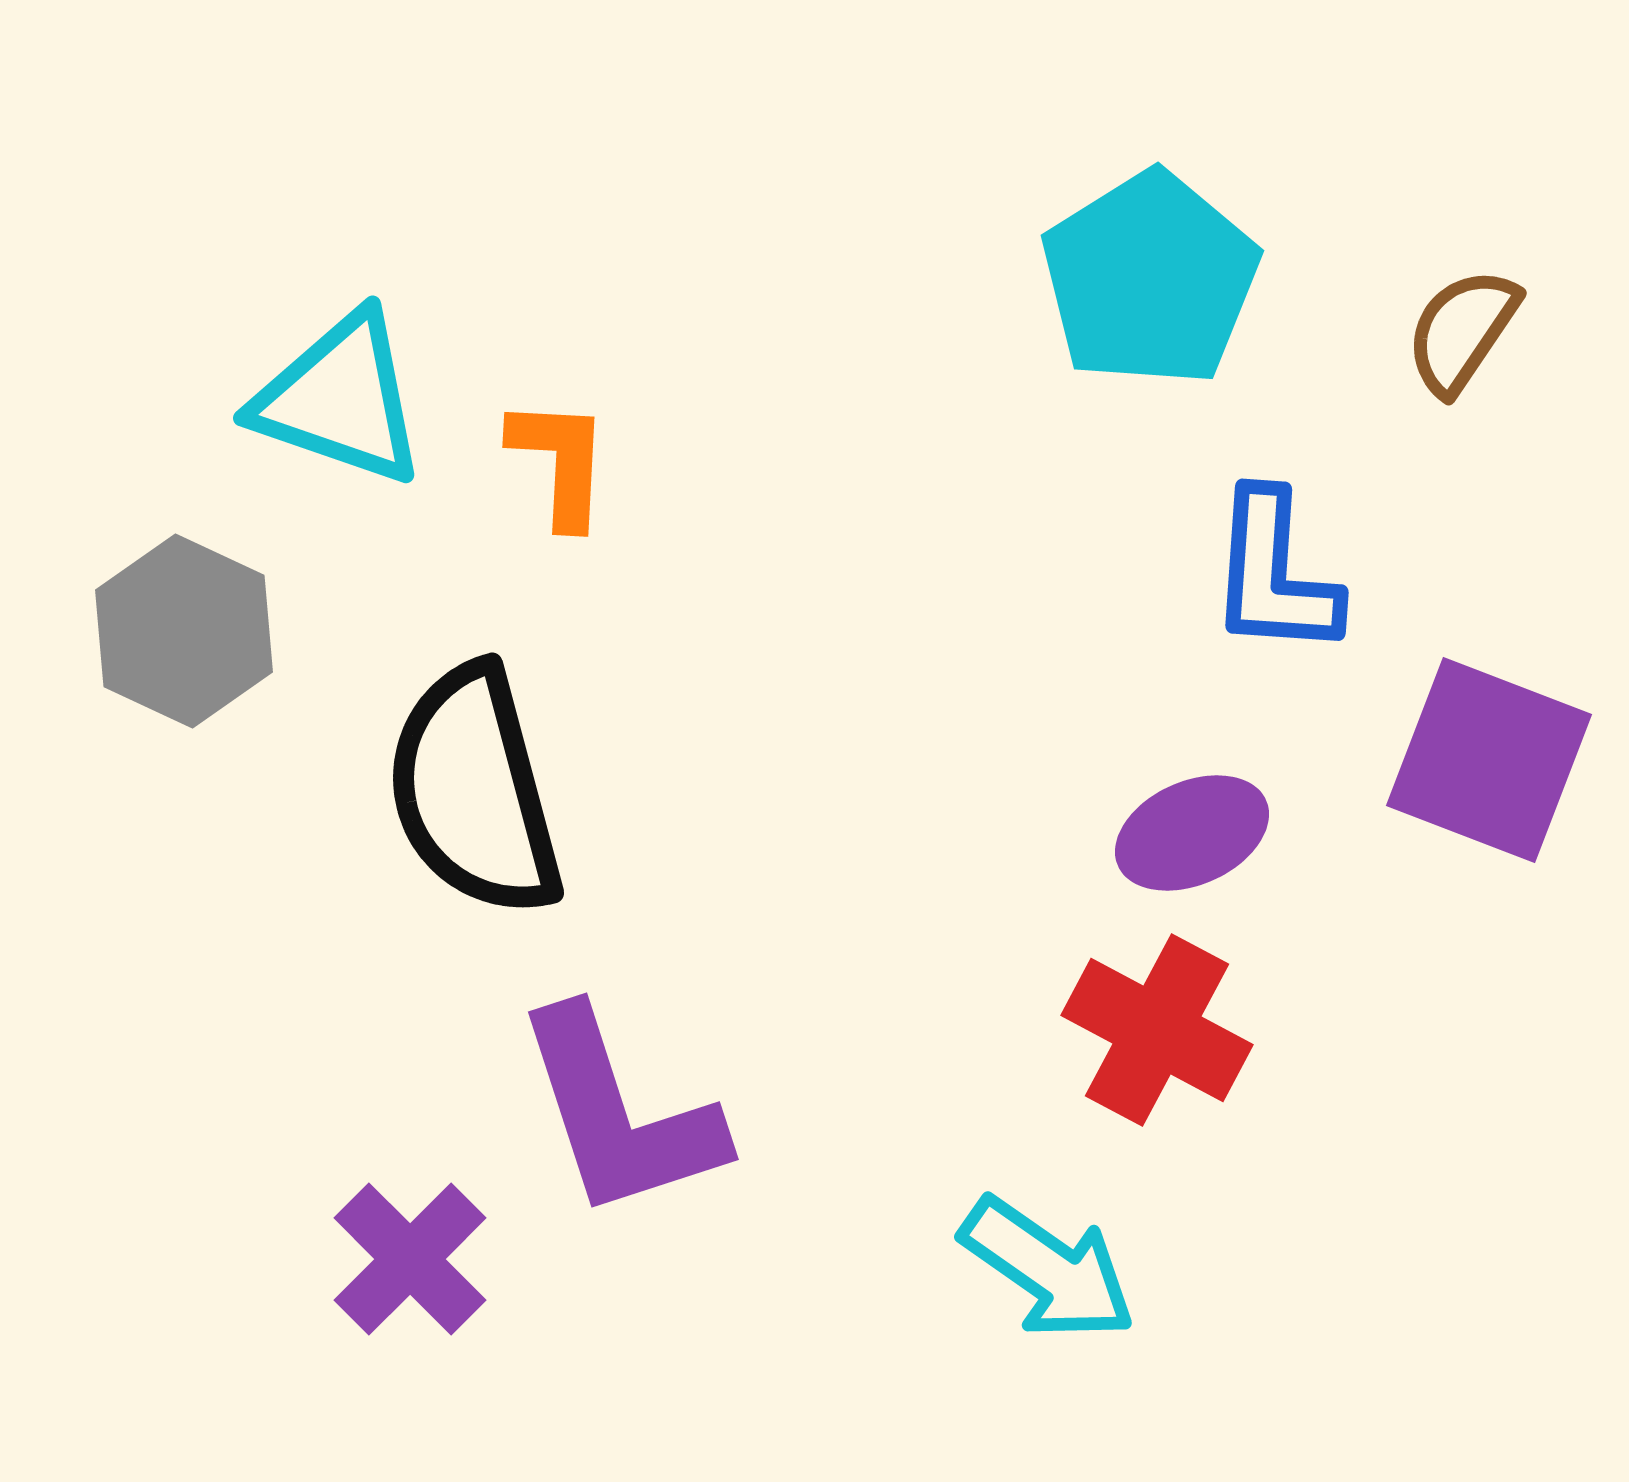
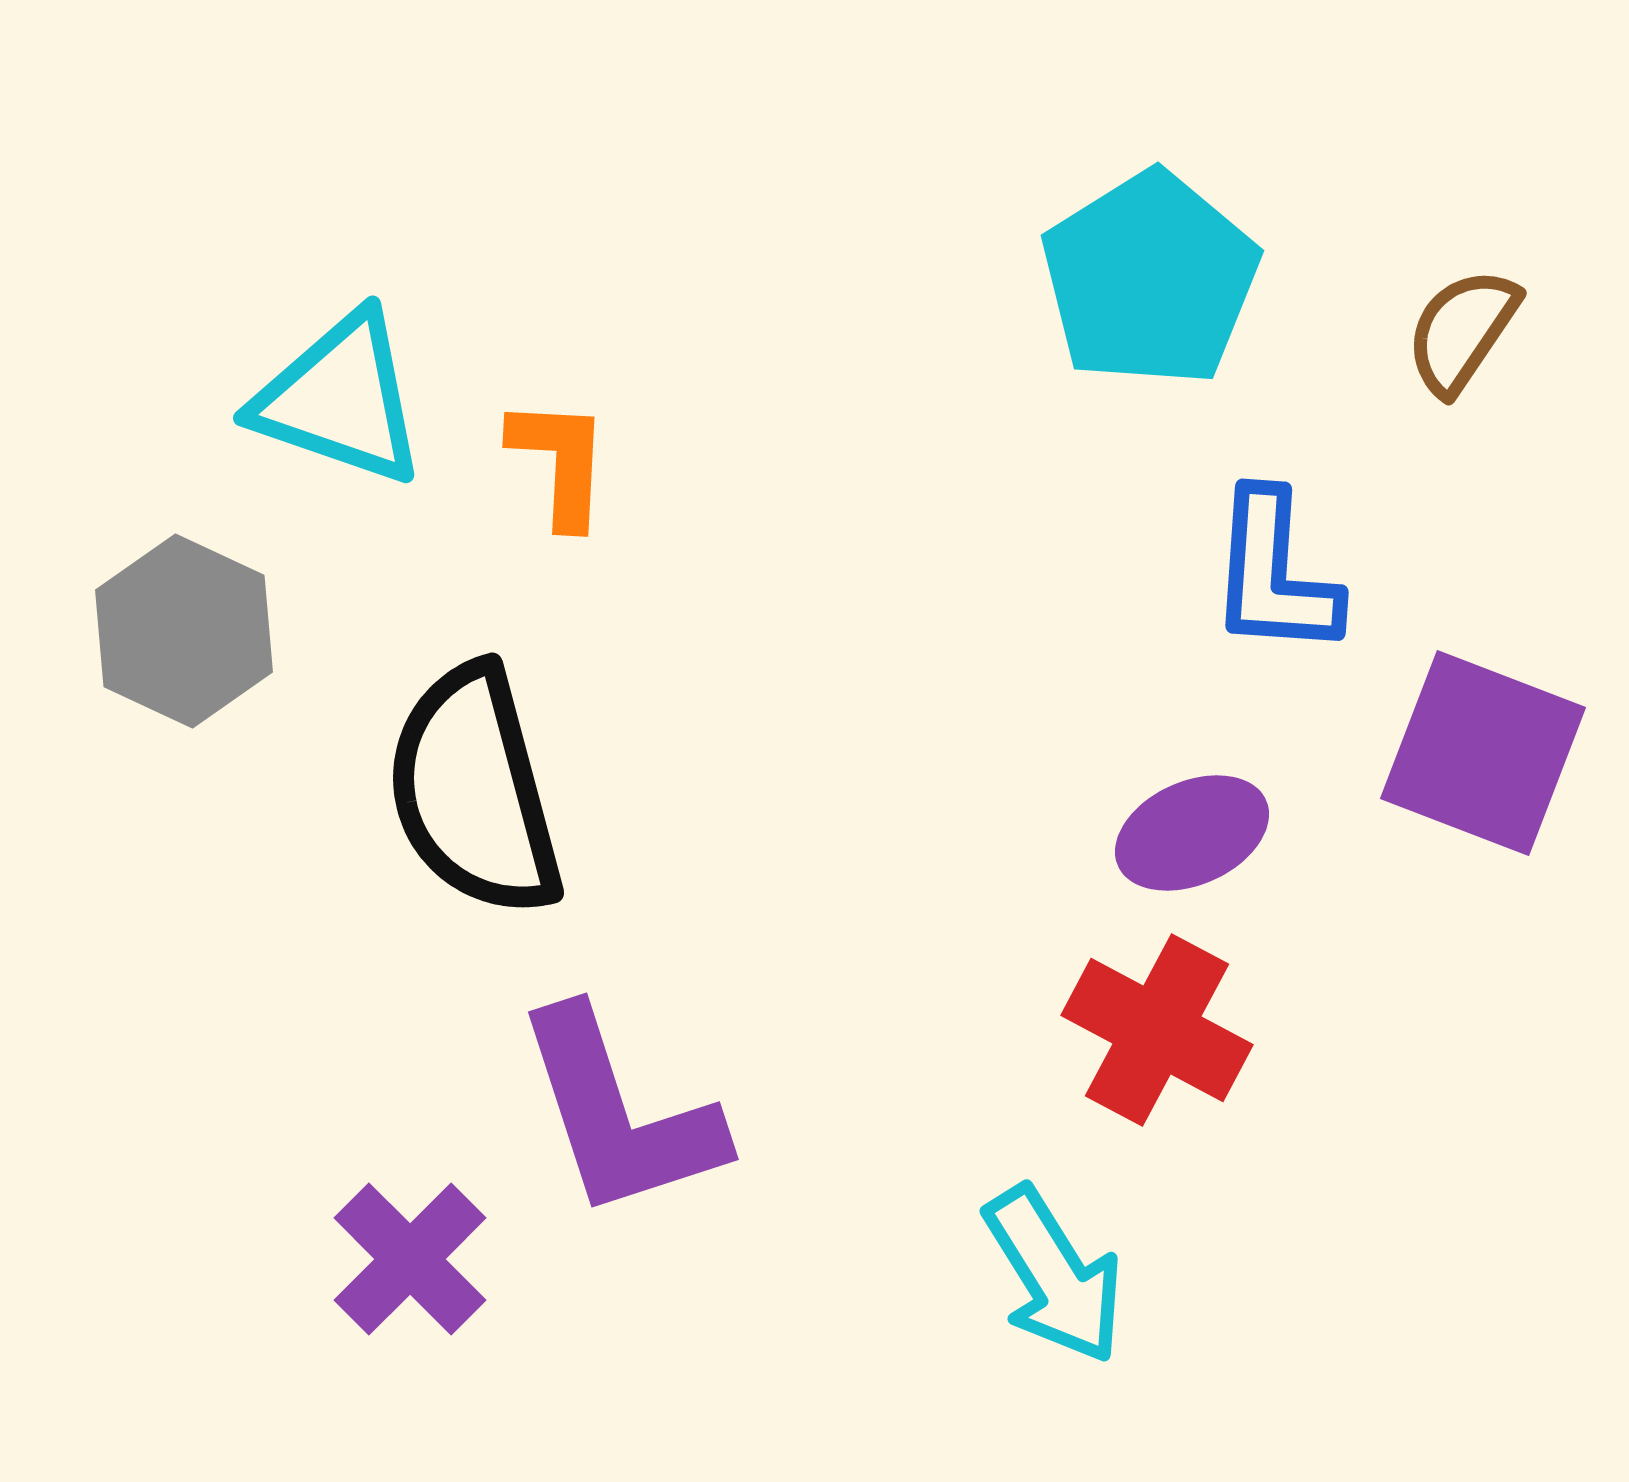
purple square: moved 6 px left, 7 px up
cyan arrow: moved 6 px right, 6 px down; rotated 23 degrees clockwise
